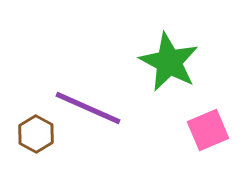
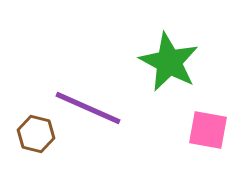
pink square: rotated 33 degrees clockwise
brown hexagon: rotated 15 degrees counterclockwise
